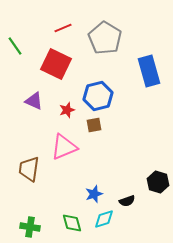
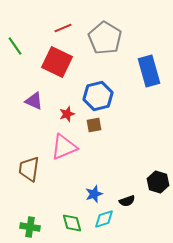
red square: moved 1 px right, 2 px up
red star: moved 4 px down
